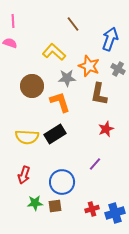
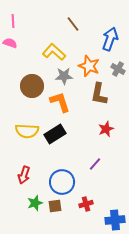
gray star: moved 3 px left, 2 px up
yellow semicircle: moved 6 px up
green star: rotated 14 degrees counterclockwise
red cross: moved 6 px left, 5 px up
blue cross: moved 7 px down; rotated 12 degrees clockwise
